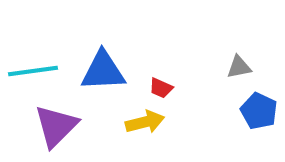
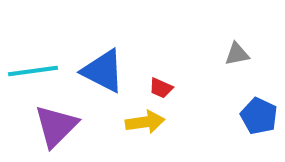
gray triangle: moved 2 px left, 13 px up
blue triangle: rotated 30 degrees clockwise
blue pentagon: moved 5 px down
yellow arrow: rotated 6 degrees clockwise
